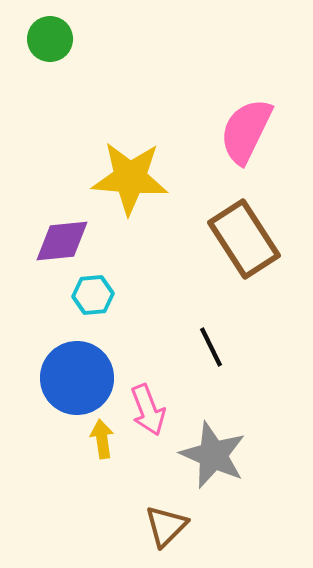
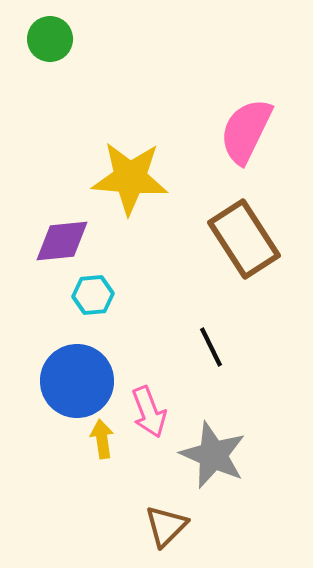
blue circle: moved 3 px down
pink arrow: moved 1 px right, 2 px down
